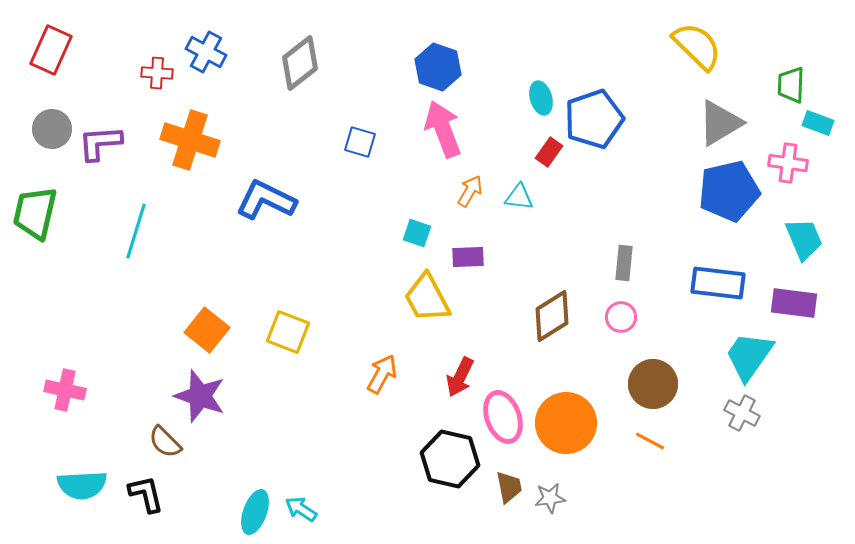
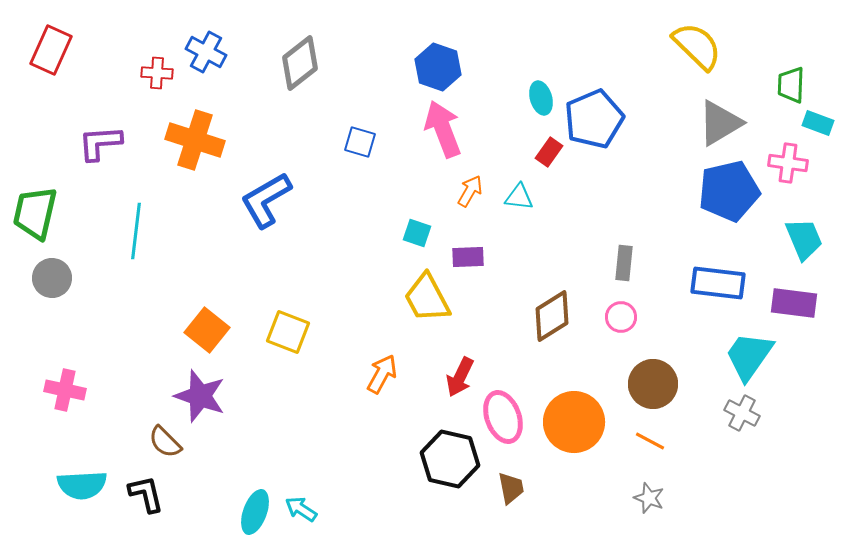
blue pentagon at (594, 119): rotated 4 degrees counterclockwise
gray circle at (52, 129): moved 149 px down
orange cross at (190, 140): moved 5 px right
blue L-shape at (266, 200): rotated 56 degrees counterclockwise
cyan line at (136, 231): rotated 10 degrees counterclockwise
orange circle at (566, 423): moved 8 px right, 1 px up
brown trapezoid at (509, 487): moved 2 px right, 1 px down
gray star at (550, 498): moved 99 px right; rotated 28 degrees clockwise
